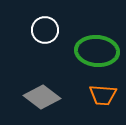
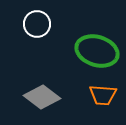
white circle: moved 8 px left, 6 px up
green ellipse: rotated 12 degrees clockwise
